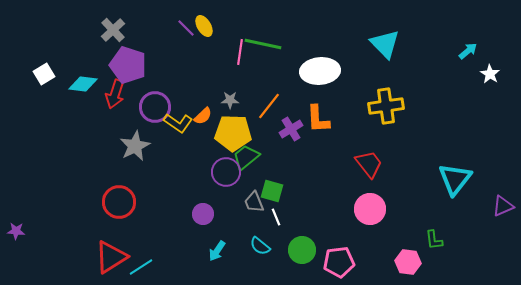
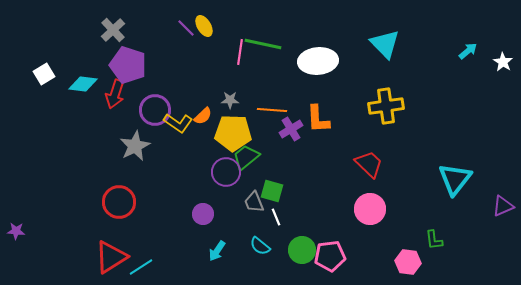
white ellipse at (320, 71): moved 2 px left, 10 px up
white star at (490, 74): moved 13 px right, 12 px up
orange line at (269, 106): moved 3 px right, 4 px down; rotated 56 degrees clockwise
purple circle at (155, 107): moved 3 px down
red trapezoid at (369, 164): rotated 8 degrees counterclockwise
pink pentagon at (339, 262): moved 9 px left, 6 px up
